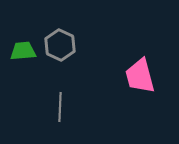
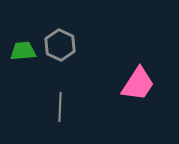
pink trapezoid: moved 2 px left, 8 px down; rotated 132 degrees counterclockwise
